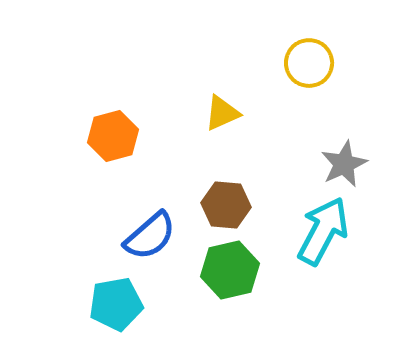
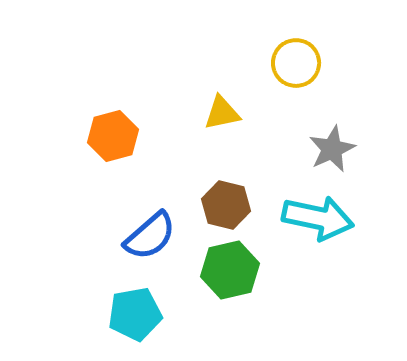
yellow circle: moved 13 px left
yellow triangle: rotated 12 degrees clockwise
gray star: moved 12 px left, 15 px up
brown hexagon: rotated 9 degrees clockwise
cyan arrow: moved 5 px left, 13 px up; rotated 74 degrees clockwise
cyan pentagon: moved 19 px right, 10 px down
